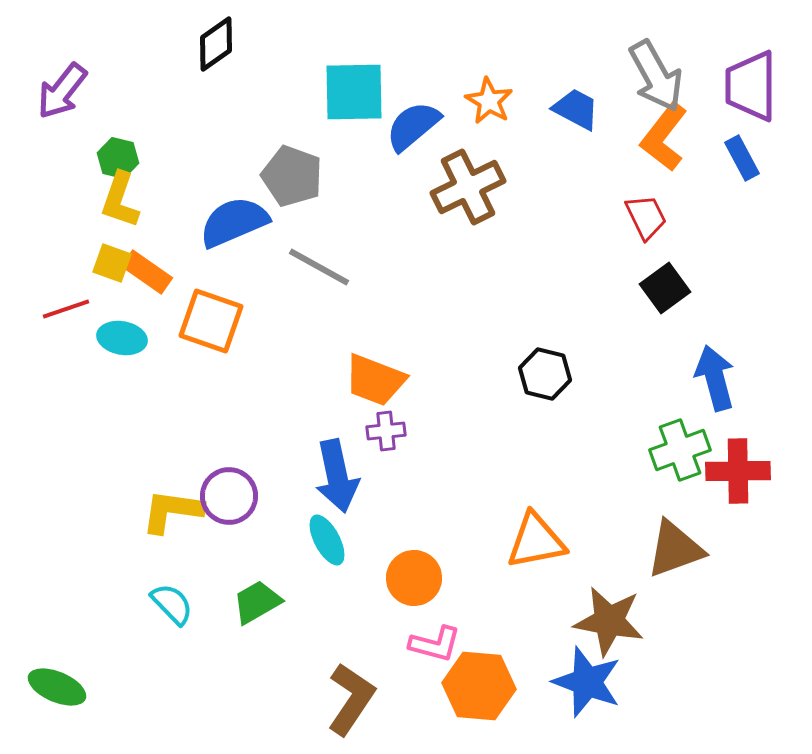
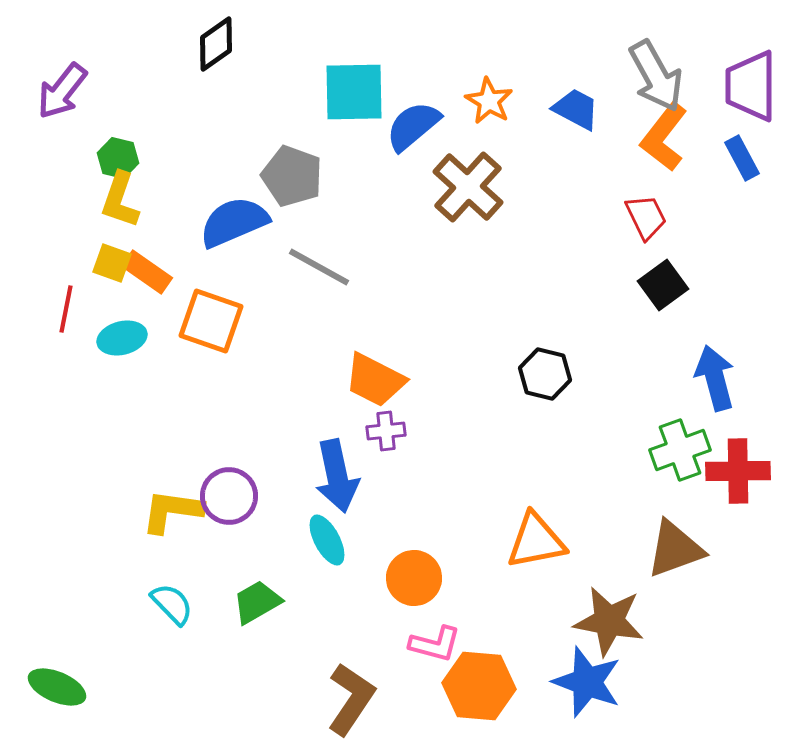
brown cross at (468, 187): rotated 22 degrees counterclockwise
black square at (665, 288): moved 2 px left, 3 px up
red line at (66, 309): rotated 60 degrees counterclockwise
cyan ellipse at (122, 338): rotated 24 degrees counterclockwise
orange trapezoid at (375, 380): rotated 6 degrees clockwise
